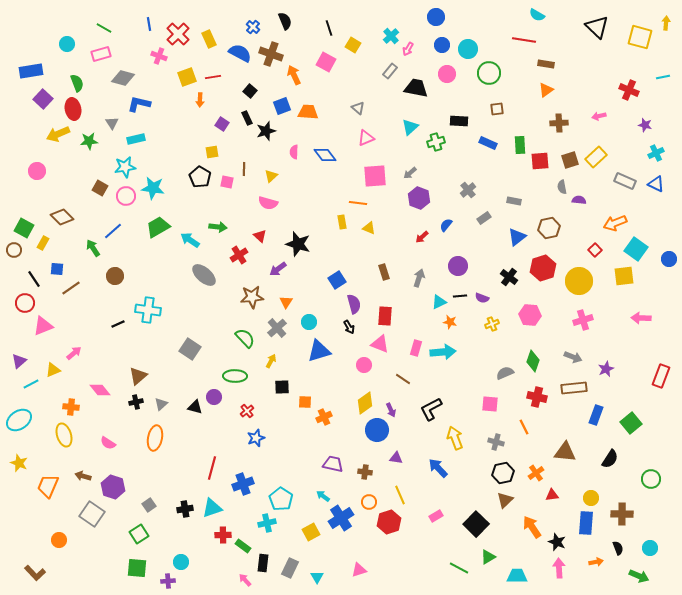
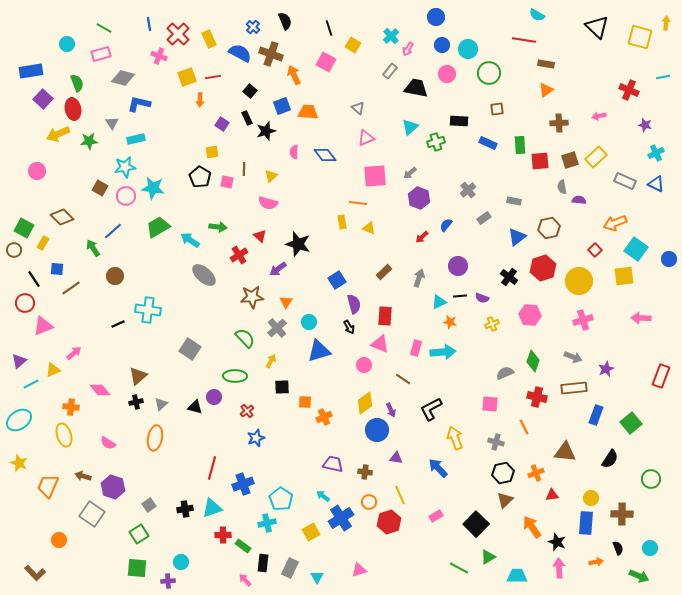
brown rectangle at (384, 272): rotated 63 degrees clockwise
orange cross at (536, 473): rotated 14 degrees clockwise
